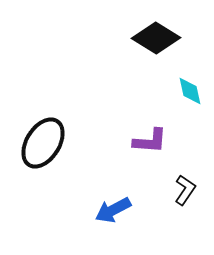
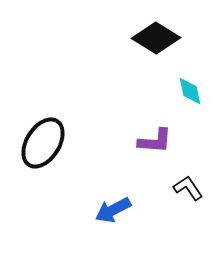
purple L-shape: moved 5 px right
black L-shape: moved 3 px right, 2 px up; rotated 68 degrees counterclockwise
